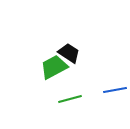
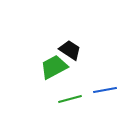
black trapezoid: moved 1 px right, 3 px up
blue line: moved 10 px left
